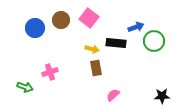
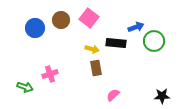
pink cross: moved 2 px down
